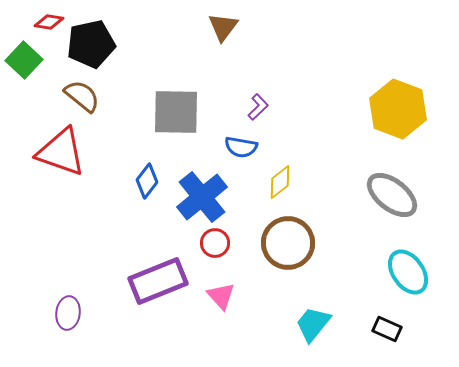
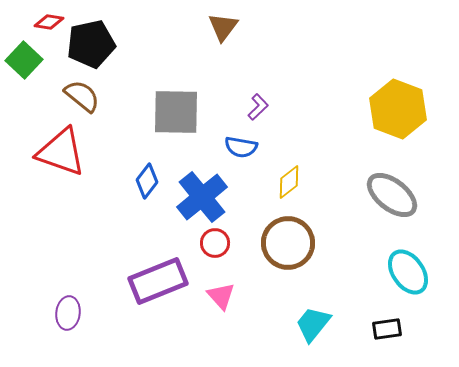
yellow diamond: moved 9 px right
black rectangle: rotated 32 degrees counterclockwise
